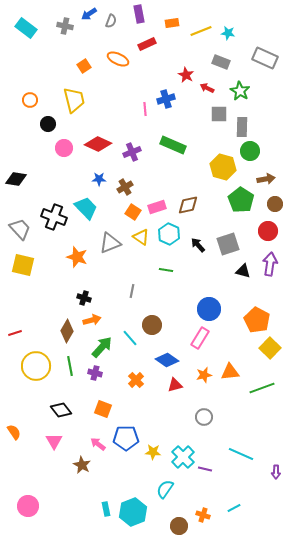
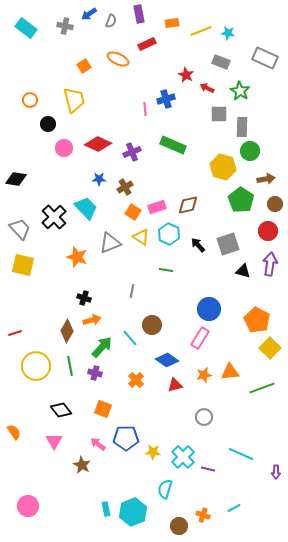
black cross at (54, 217): rotated 25 degrees clockwise
purple line at (205, 469): moved 3 px right
cyan semicircle at (165, 489): rotated 18 degrees counterclockwise
